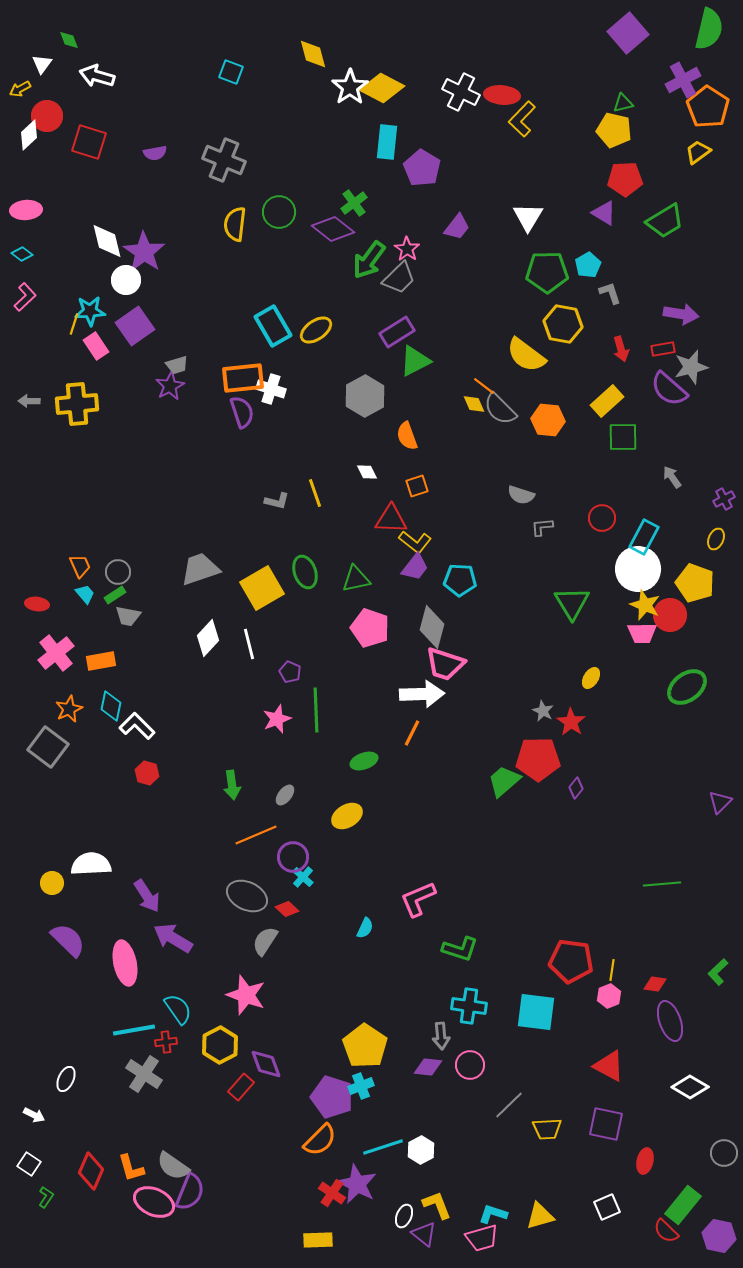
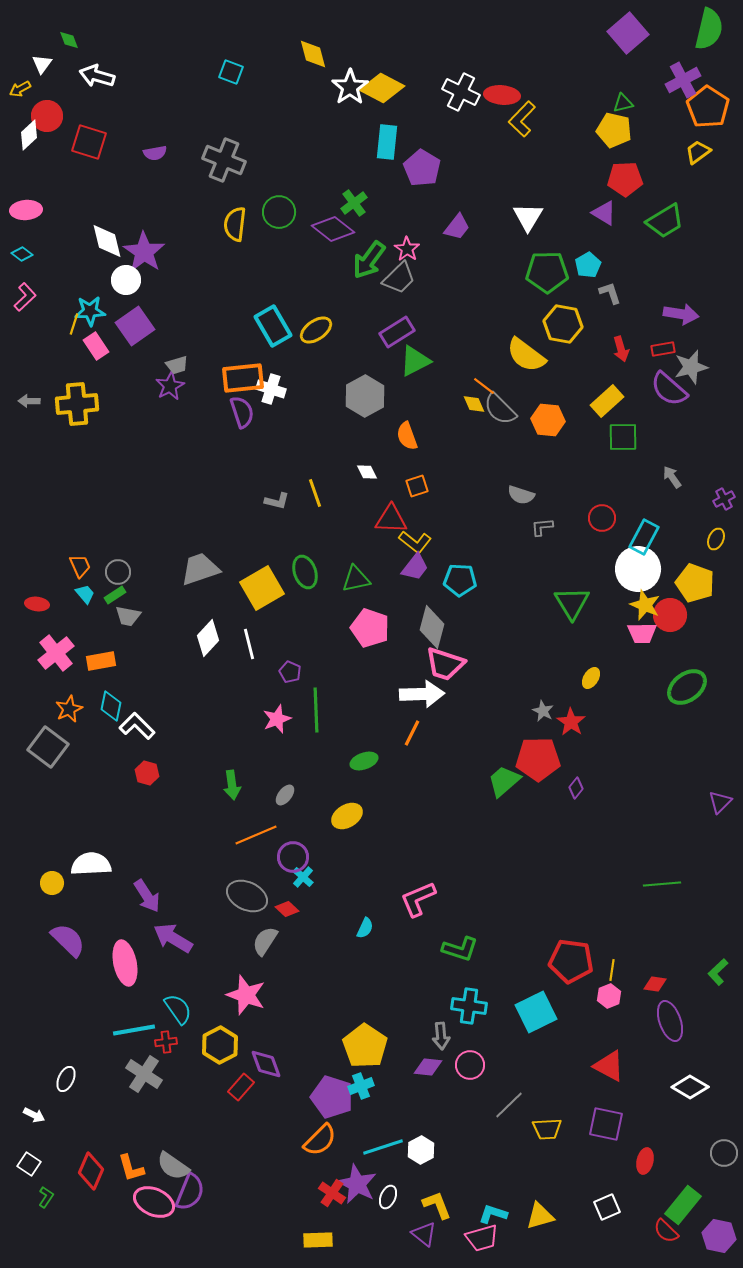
cyan square at (536, 1012): rotated 33 degrees counterclockwise
white ellipse at (404, 1216): moved 16 px left, 19 px up
